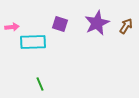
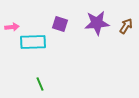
purple star: rotated 20 degrees clockwise
